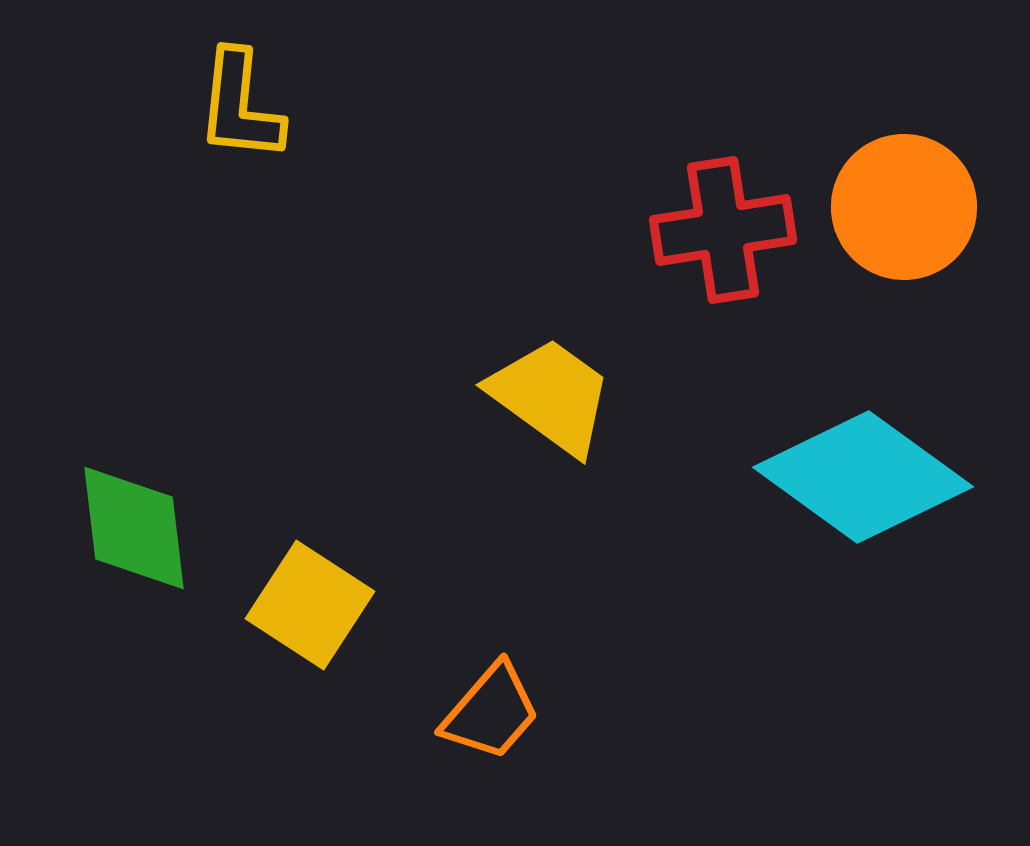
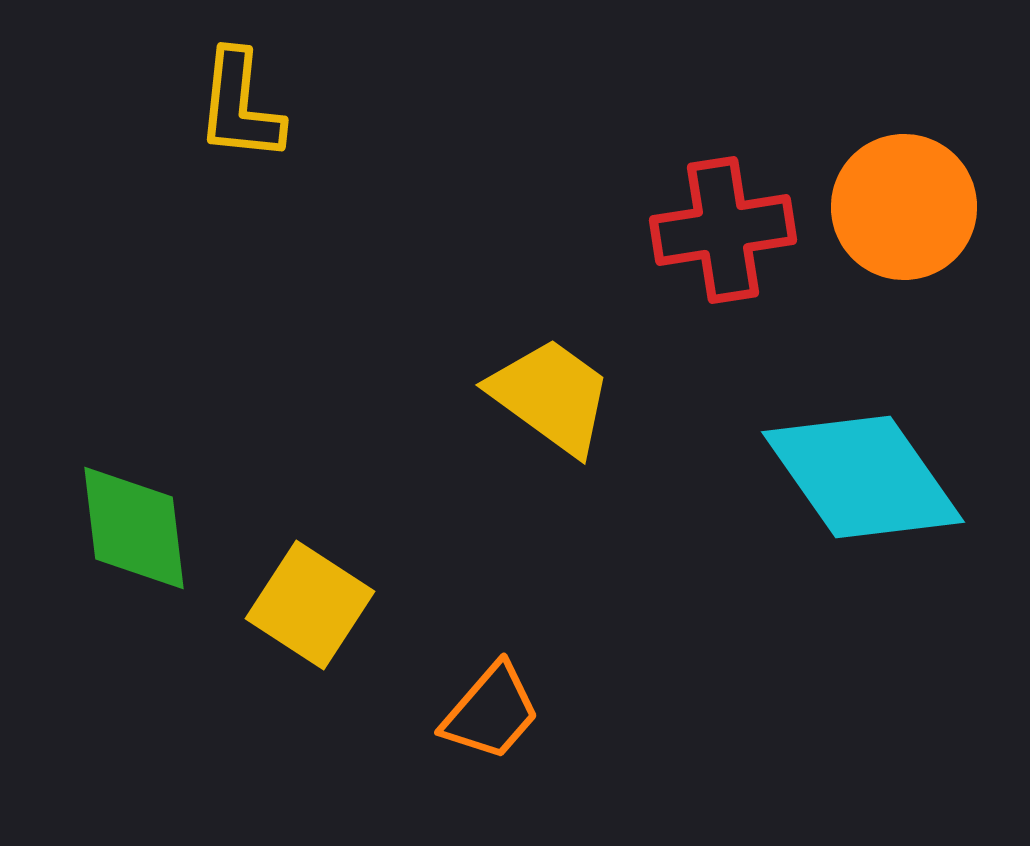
cyan diamond: rotated 19 degrees clockwise
